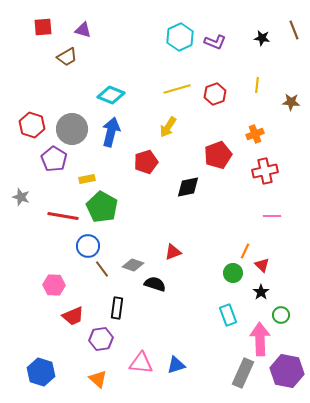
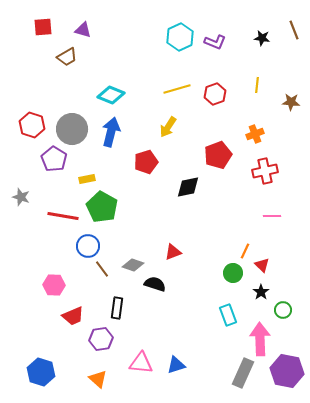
green circle at (281, 315): moved 2 px right, 5 px up
